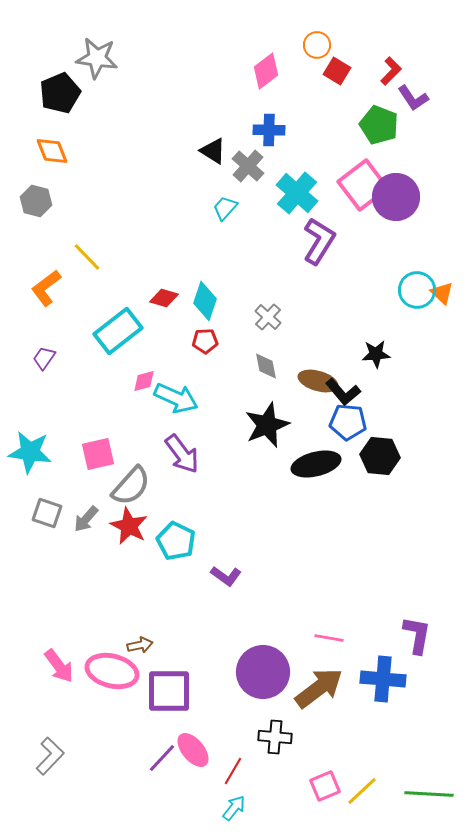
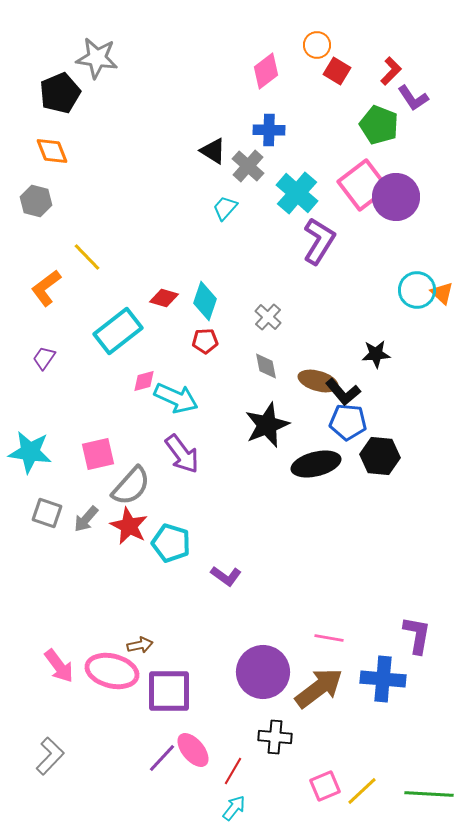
cyan pentagon at (176, 541): moved 5 px left, 2 px down; rotated 9 degrees counterclockwise
